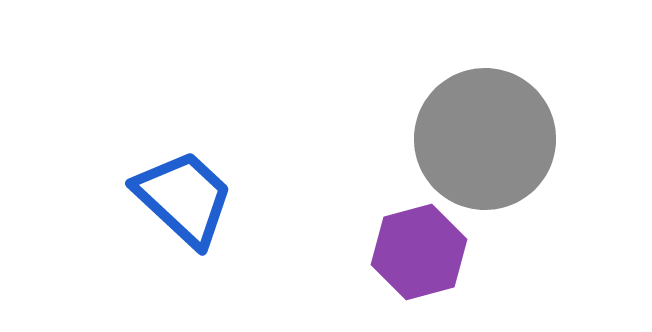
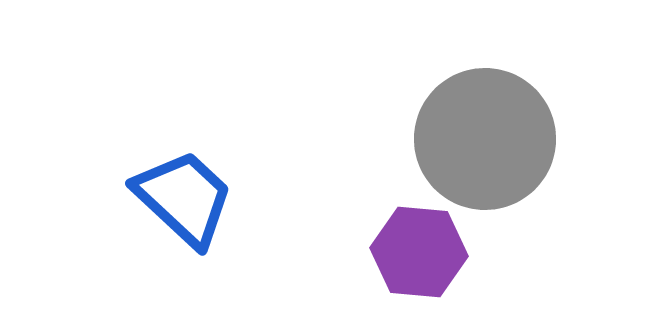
purple hexagon: rotated 20 degrees clockwise
